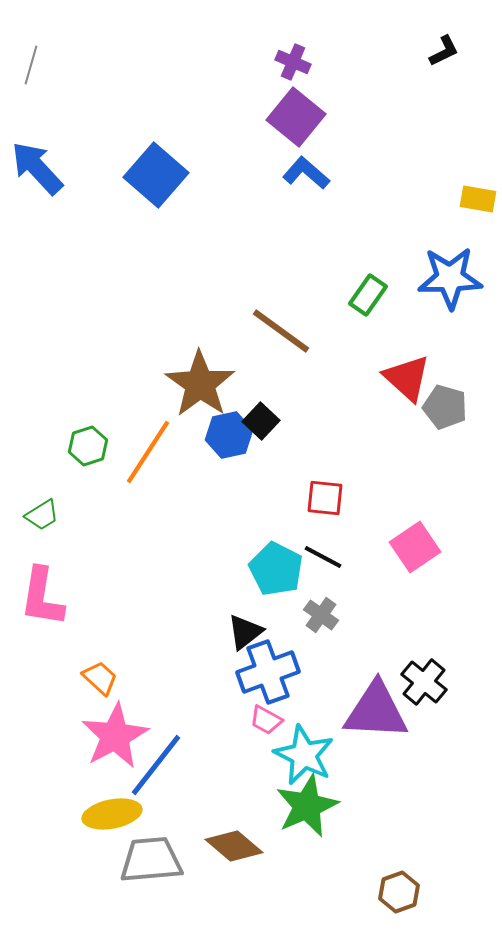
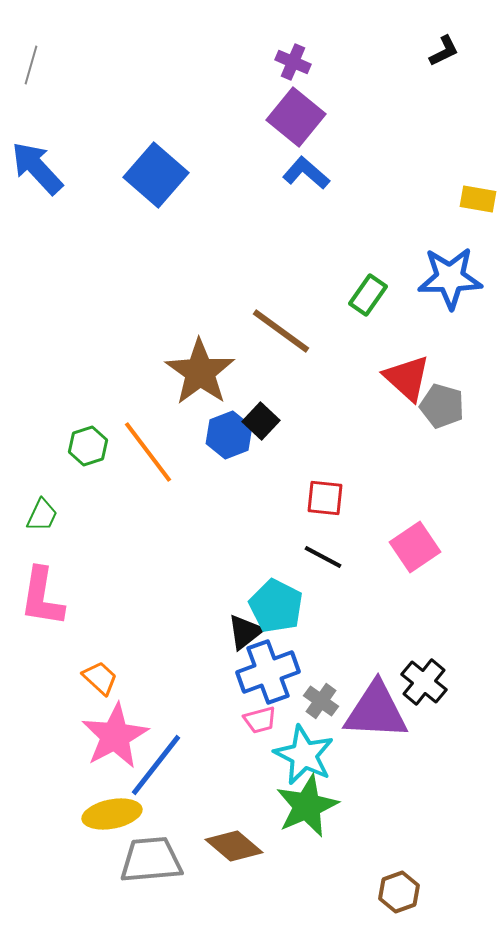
brown star: moved 12 px up
gray pentagon: moved 3 px left, 1 px up
blue hexagon: rotated 9 degrees counterclockwise
orange line: rotated 70 degrees counterclockwise
green trapezoid: rotated 33 degrees counterclockwise
cyan pentagon: moved 37 px down
gray cross: moved 86 px down
pink trapezoid: moved 6 px left; rotated 44 degrees counterclockwise
